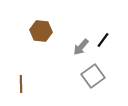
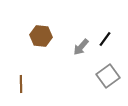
brown hexagon: moved 5 px down
black line: moved 2 px right, 1 px up
gray square: moved 15 px right
